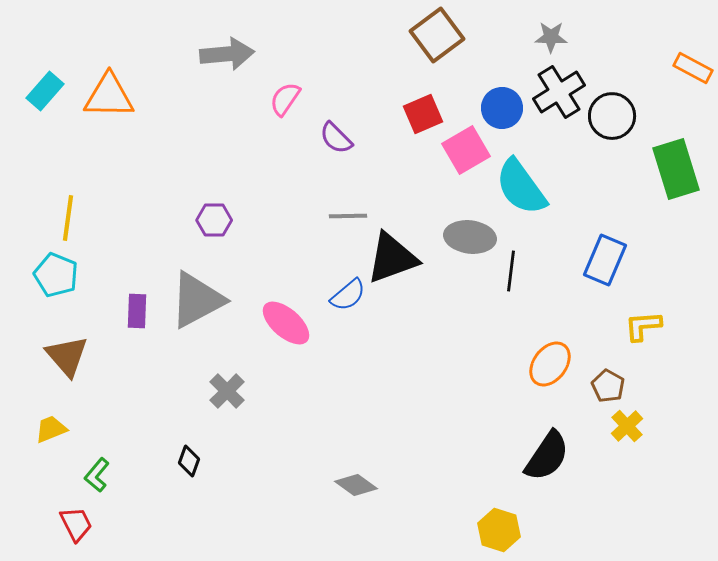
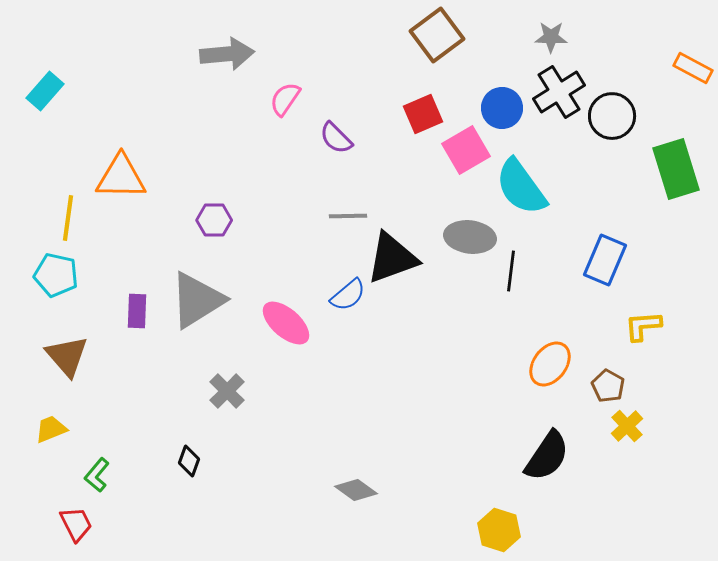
orange triangle: moved 12 px right, 81 px down
cyan pentagon: rotated 9 degrees counterclockwise
gray triangle: rotated 4 degrees counterclockwise
gray diamond: moved 5 px down
